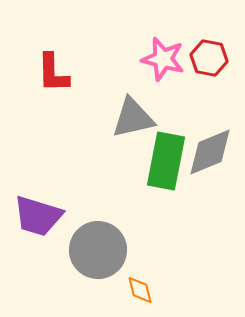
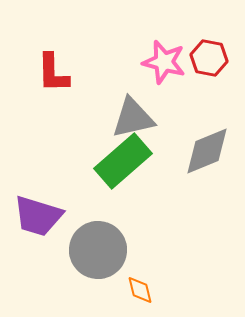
pink star: moved 1 px right, 3 px down
gray diamond: moved 3 px left, 1 px up
green rectangle: moved 43 px left; rotated 38 degrees clockwise
